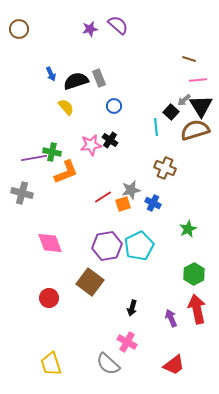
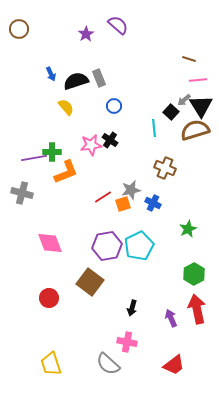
purple star: moved 4 px left, 5 px down; rotated 21 degrees counterclockwise
cyan line: moved 2 px left, 1 px down
green cross: rotated 12 degrees counterclockwise
pink cross: rotated 18 degrees counterclockwise
